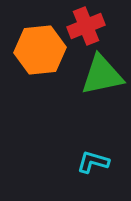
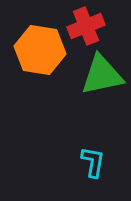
orange hexagon: rotated 15 degrees clockwise
cyan L-shape: rotated 84 degrees clockwise
